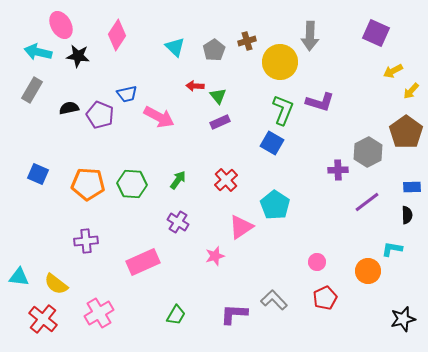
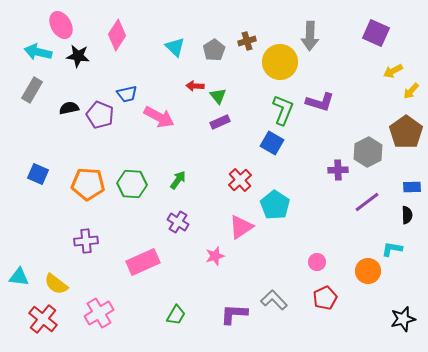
red cross at (226, 180): moved 14 px right
